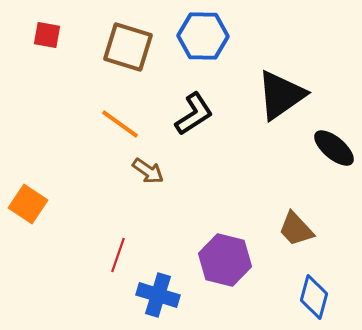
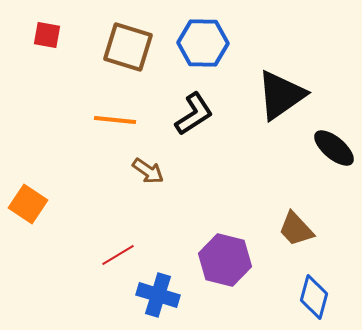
blue hexagon: moved 7 px down
orange line: moved 5 px left, 4 px up; rotated 30 degrees counterclockwise
red line: rotated 40 degrees clockwise
